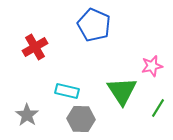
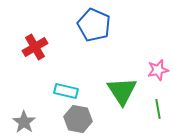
pink star: moved 6 px right, 4 px down
cyan rectangle: moved 1 px left
green line: moved 1 px down; rotated 42 degrees counterclockwise
gray star: moved 3 px left, 7 px down
gray hexagon: moved 3 px left; rotated 8 degrees clockwise
